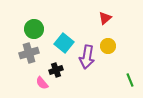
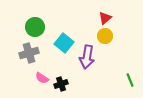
green circle: moved 1 px right, 2 px up
yellow circle: moved 3 px left, 10 px up
black cross: moved 5 px right, 14 px down
pink semicircle: moved 5 px up; rotated 16 degrees counterclockwise
